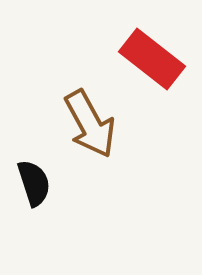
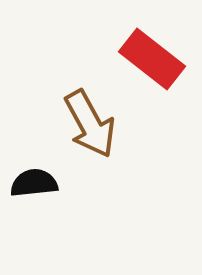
black semicircle: rotated 78 degrees counterclockwise
